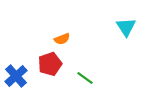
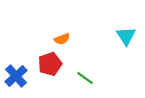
cyan triangle: moved 9 px down
